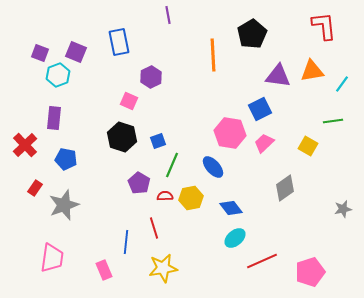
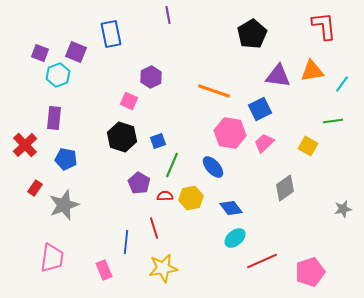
blue rectangle at (119, 42): moved 8 px left, 8 px up
orange line at (213, 55): moved 1 px right, 36 px down; rotated 68 degrees counterclockwise
